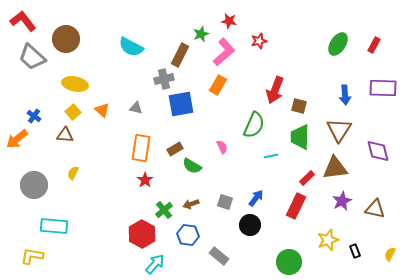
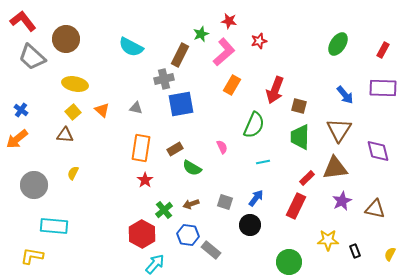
red rectangle at (374, 45): moved 9 px right, 5 px down
orange rectangle at (218, 85): moved 14 px right
blue arrow at (345, 95): rotated 36 degrees counterclockwise
blue cross at (34, 116): moved 13 px left, 6 px up
cyan line at (271, 156): moved 8 px left, 6 px down
green semicircle at (192, 166): moved 2 px down
yellow star at (328, 240): rotated 20 degrees clockwise
gray rectangle at (219, 256): moved 8 px left, 6 px up
